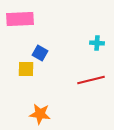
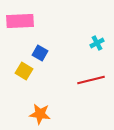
pink rectangle: moved 2 px down
cyan cross: rotated 32 degrees counterclockwise
yellow square: moved 2 px left, 2 px down; rotated 30 degrees clockwise
